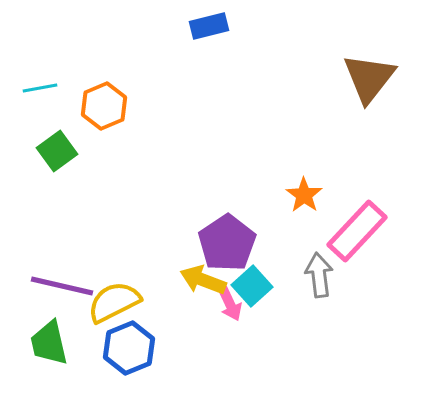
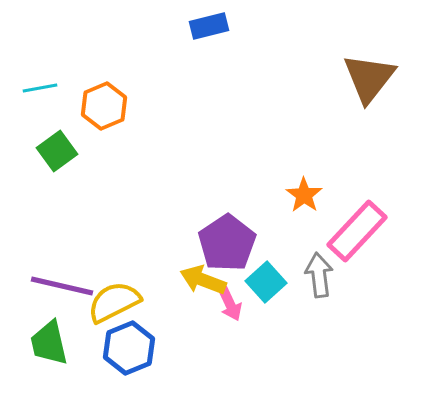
cyan square: moved 14 px right, 4 px up
